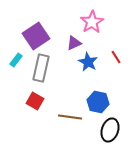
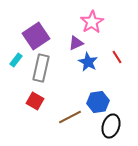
purple triangle: moved 2 px right
red line: moved 1 px right
blue hexagon: rotated 20 degrees counterclockwise
brown line: rotated 35 degrees counterclockwise
black ellipse: moved 1 px right, 4 px up
